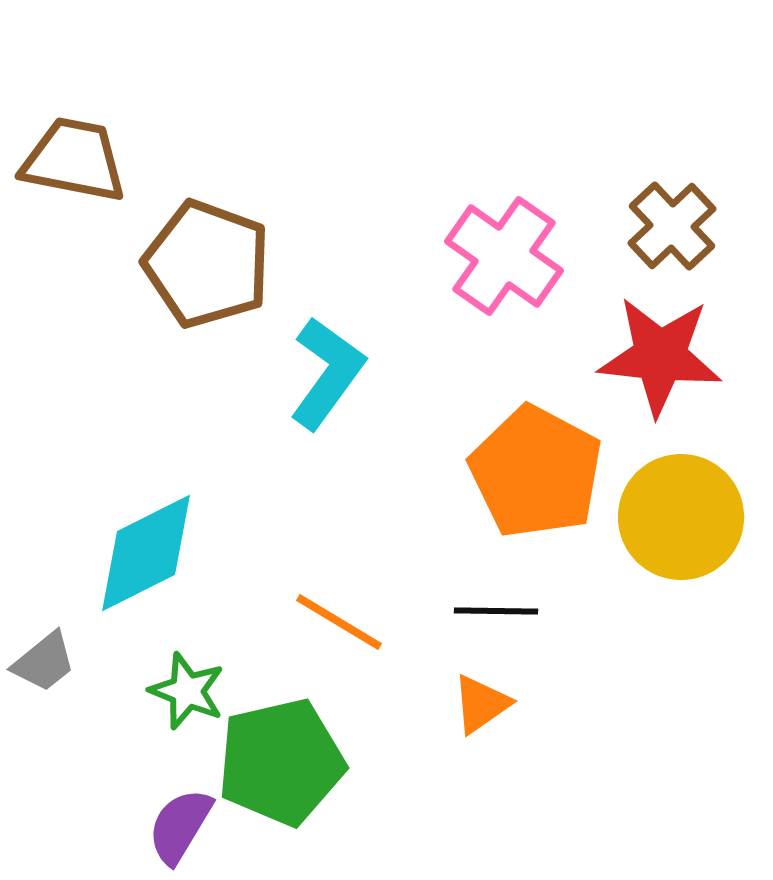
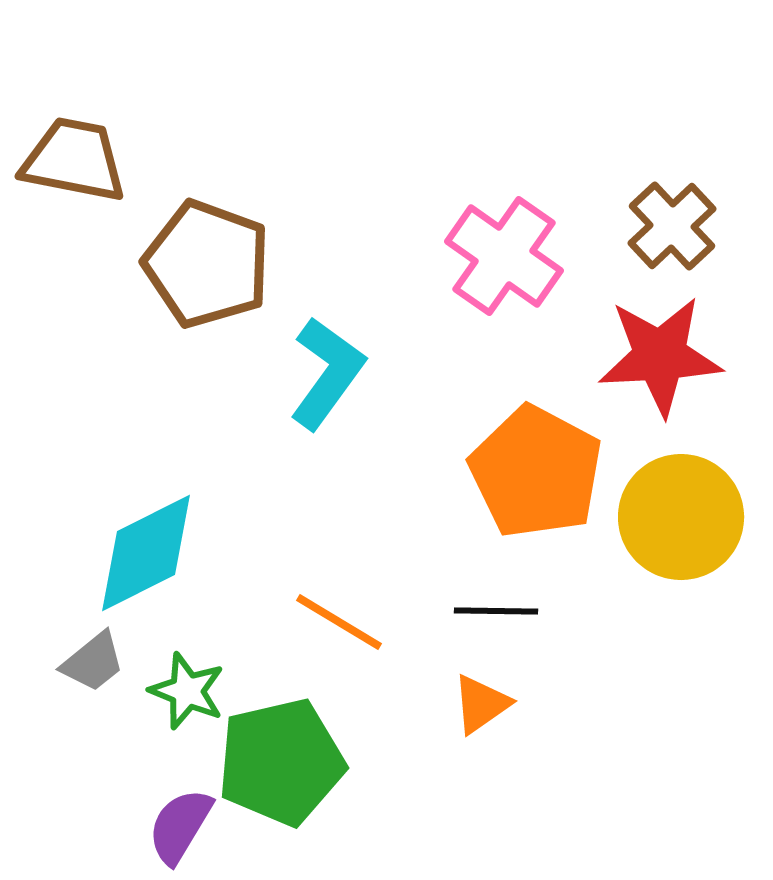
red star: rotated 9 degrees counterclockwise
gray trapezoid: moved 49 px right
